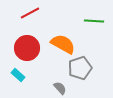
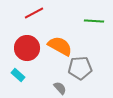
red line: moved 4 px right
orange semicircle: moved 3 px left, 2 px down
gray pentagon: rotated 15 degrees clockwise
